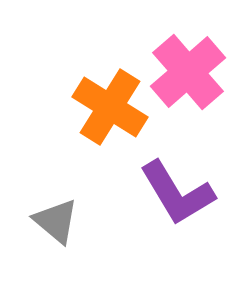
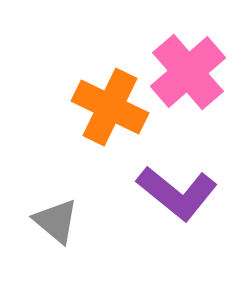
orange cross: rotated 6 degrees counterclockwise
purple L-shape: rotated 20 degrees counterclockwise
